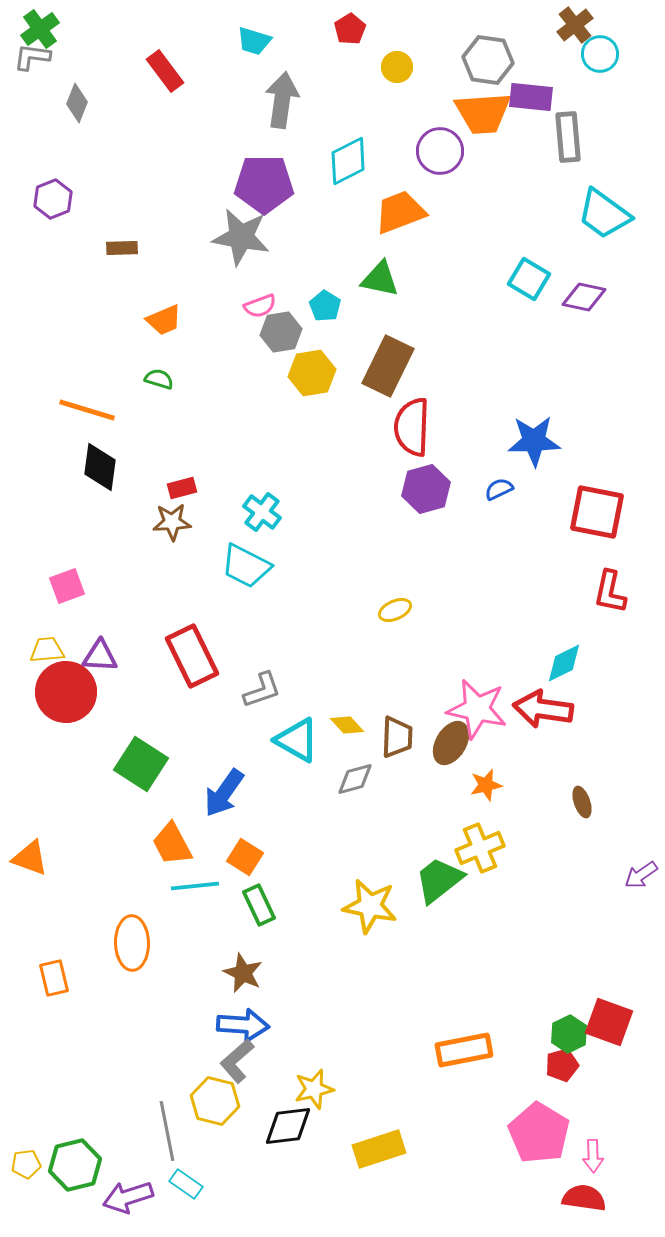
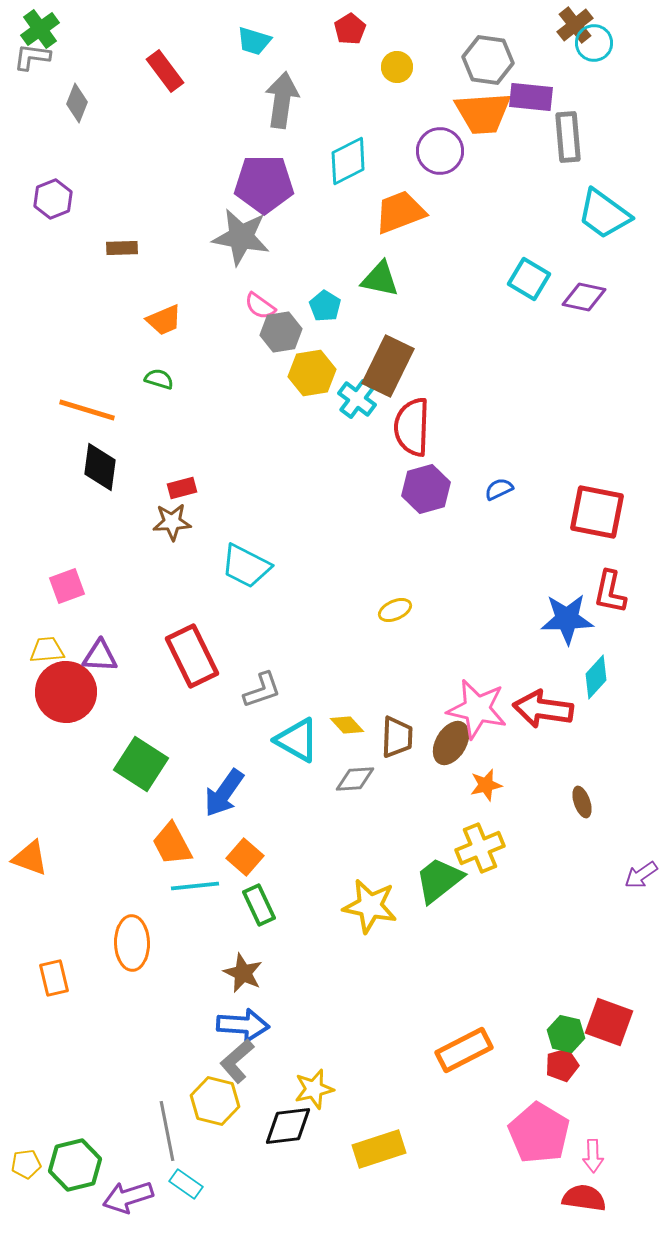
cyan circle at (600, 54): moved 6 px left, 11 px up
pink semicircle at (260, 306): rotated 56 degrees clockwise
blue star at (534, 441): moved 33 px right, 178 px down
cyan cross at (262, 512): moved 95 px right, 113 px up
cyan diamond at (564, 663): moved 32 px right, 14 px down; rotated 21 degrees counterclockwise
gray diamond at (355, 779): rotated 12 degrees clockwise
orange square at (245, 857): rotated 9 degrees clockwise
green hexagon at (569, 1034): moved 3 px left; rotated 21 degrees counterclockwise
orange rectangle at (464, 1050): rotated 16 degrees counterclockwise
